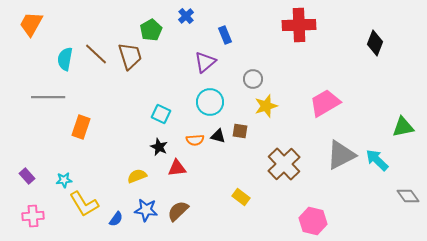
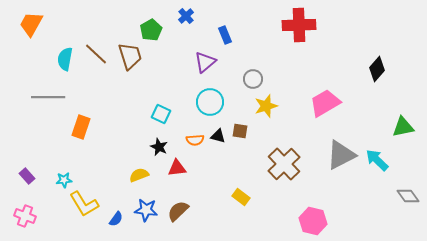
black diamond: moved 2 px right, 26 px down; rotated 20 degrees clockwise
yellow semicircle: moved 2 px right, 1 px up
pink cross: moved 8 px left; rotated 25 degrees clockwise
